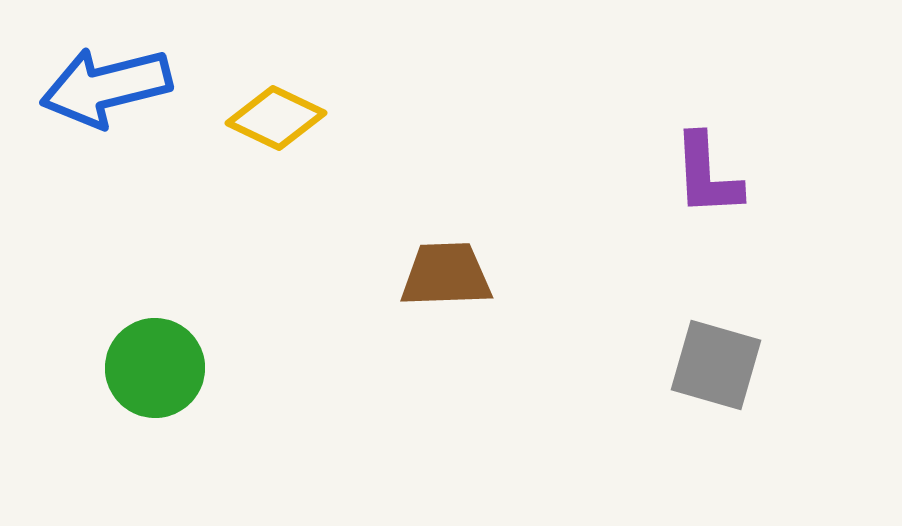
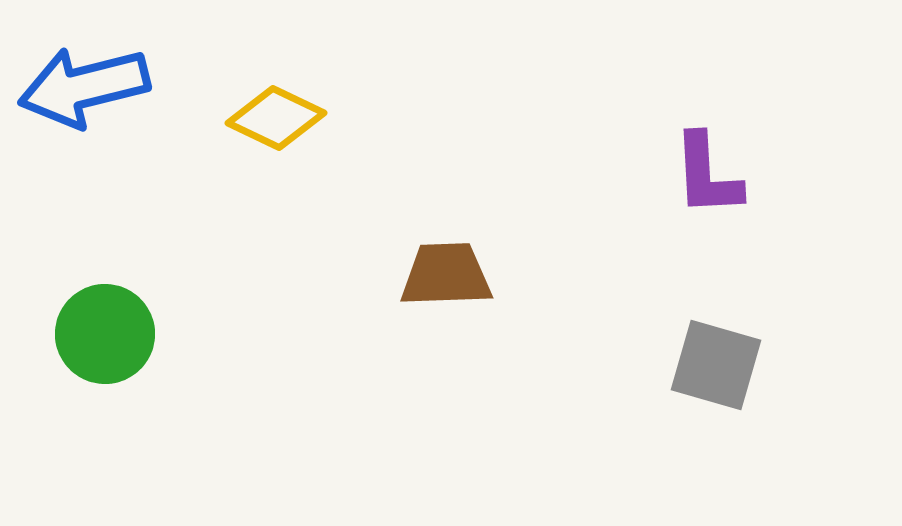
blue arrow: moved 22 px left
green circle: moved 50 px left, 34 px up
